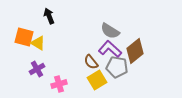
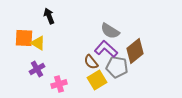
orange square: moved 1 px down; rotated 12 degrees counterclockwise
purple L-shape: moved 4 px left
